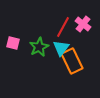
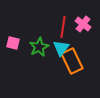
red line: rotated 20 degrees counterclockwise
